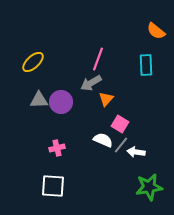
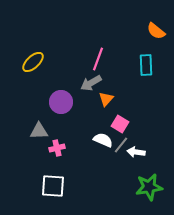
gray triangle: moved 31 px down
